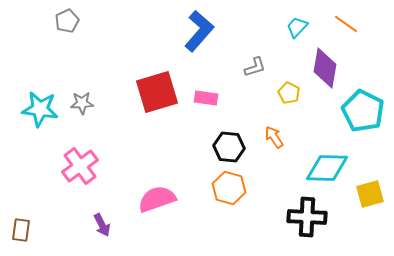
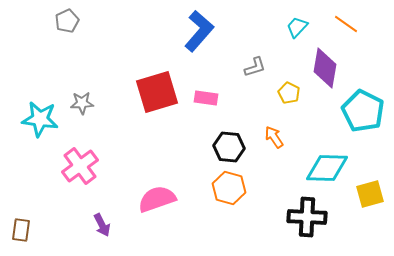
cyan star: moved 10 px down
